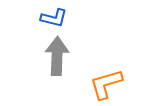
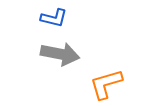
gray arrow: moved 3 px right, 2 px up; rotated 99 degrees clockwise
